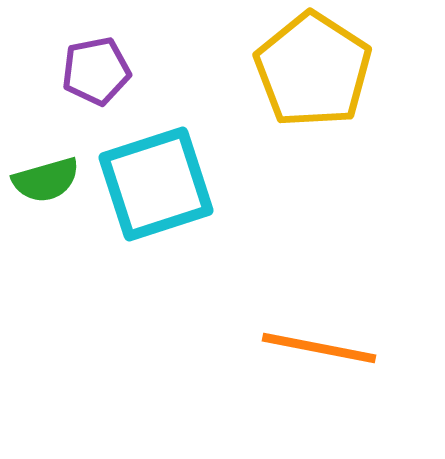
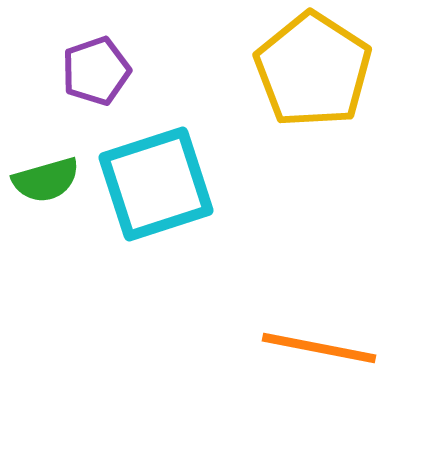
purple pentagon: rotated 8 degrees counterclockwise
